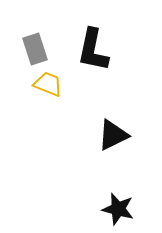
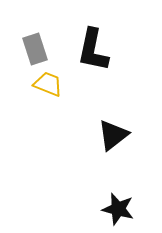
black triangle: rotated 12 degrees counterclockwise
